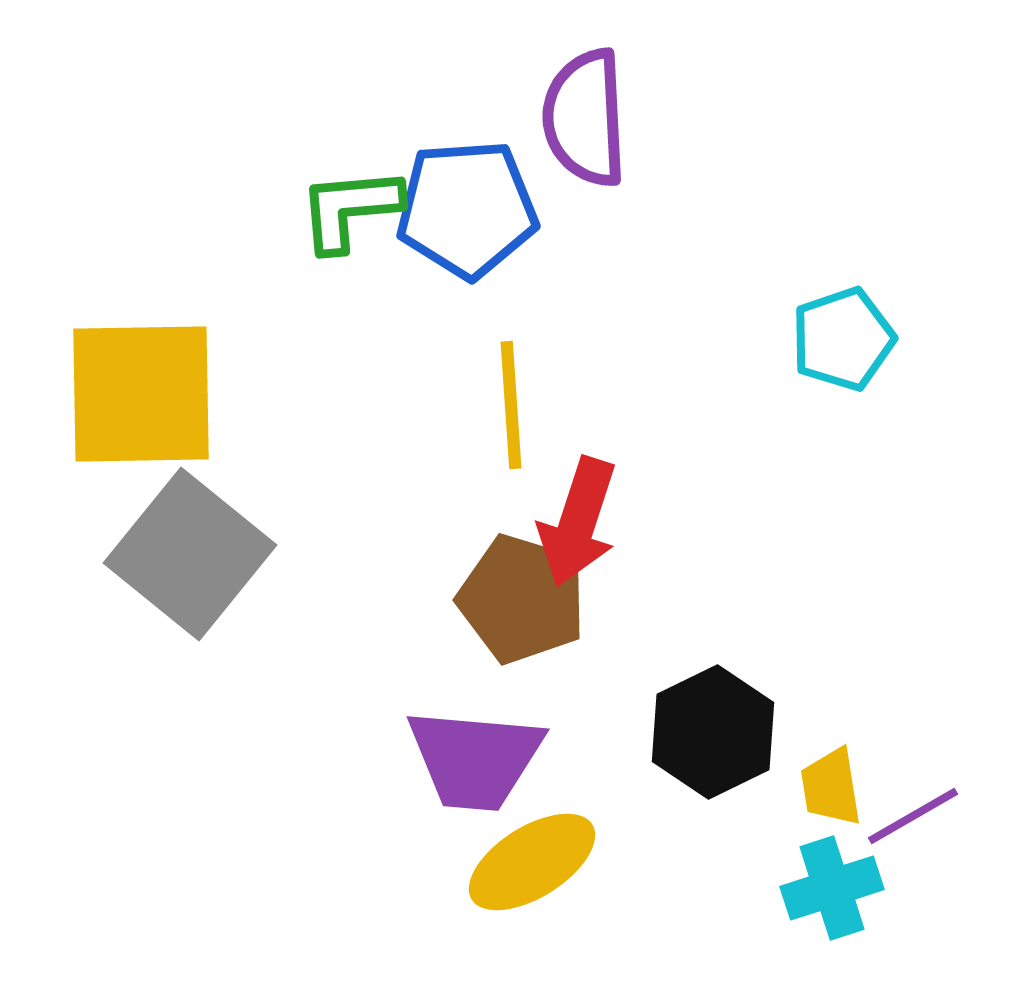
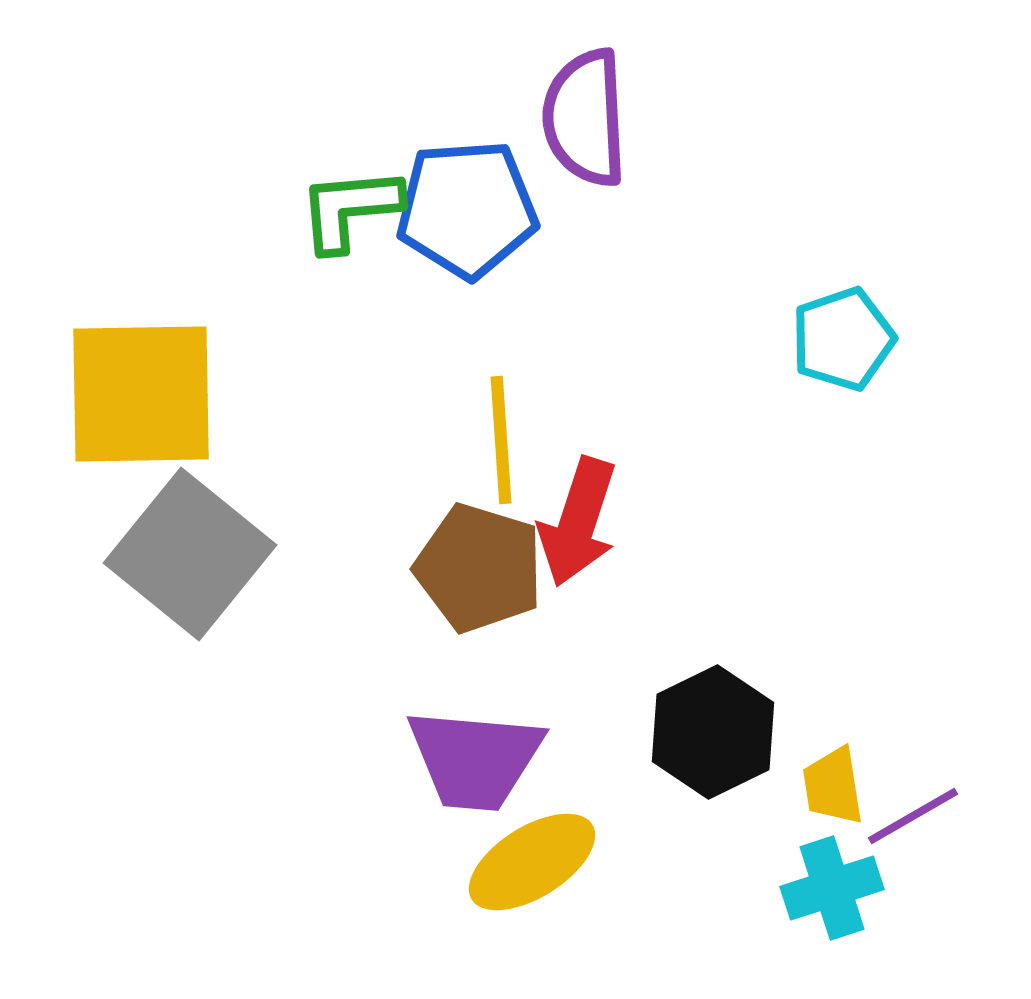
yellow line: moved 10 px left, 35 px down
brown pentagon: moved 43 px left, 31 px up
yellow trapezoid: moved 2 px right, 1 px up
